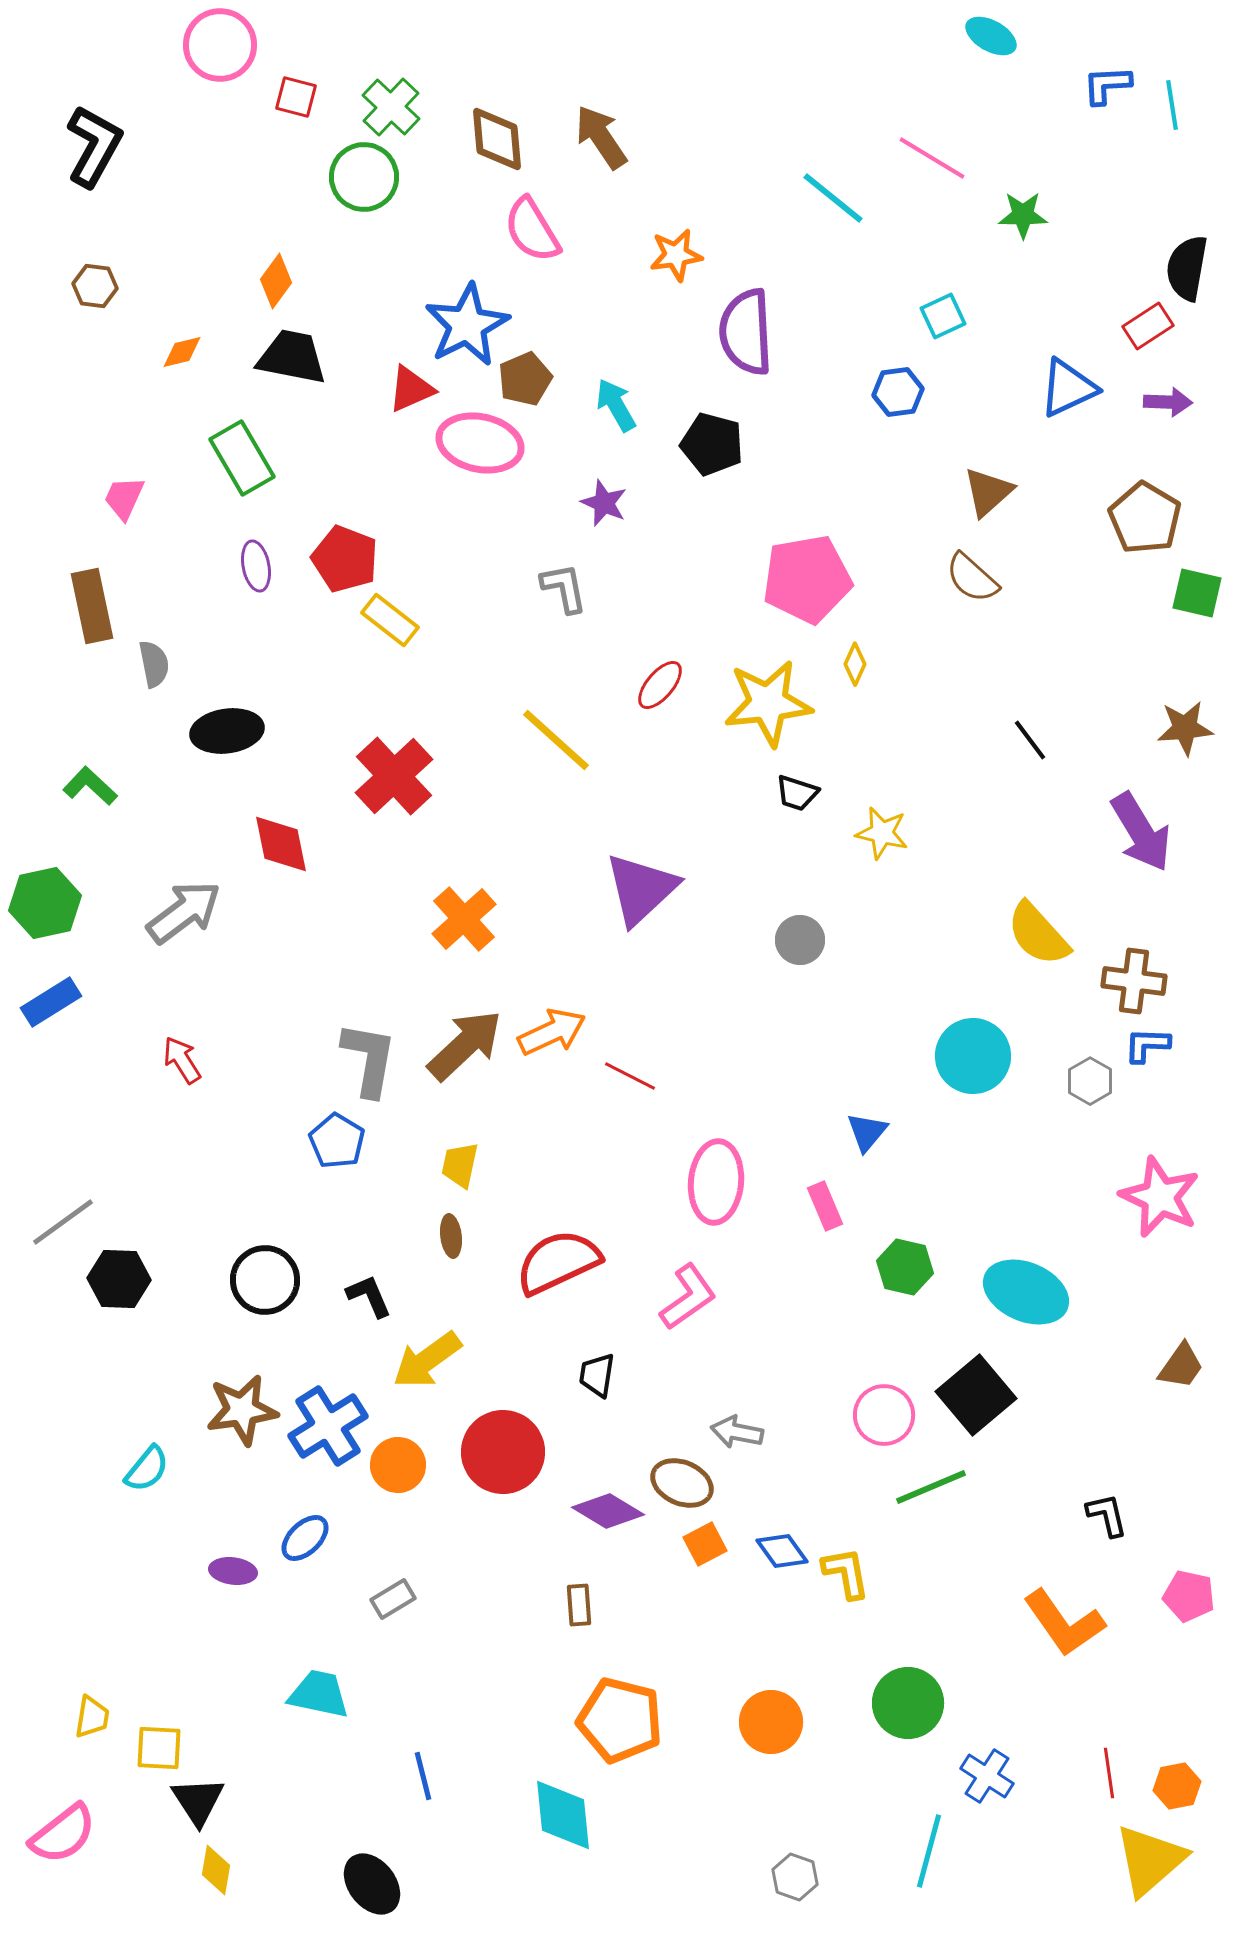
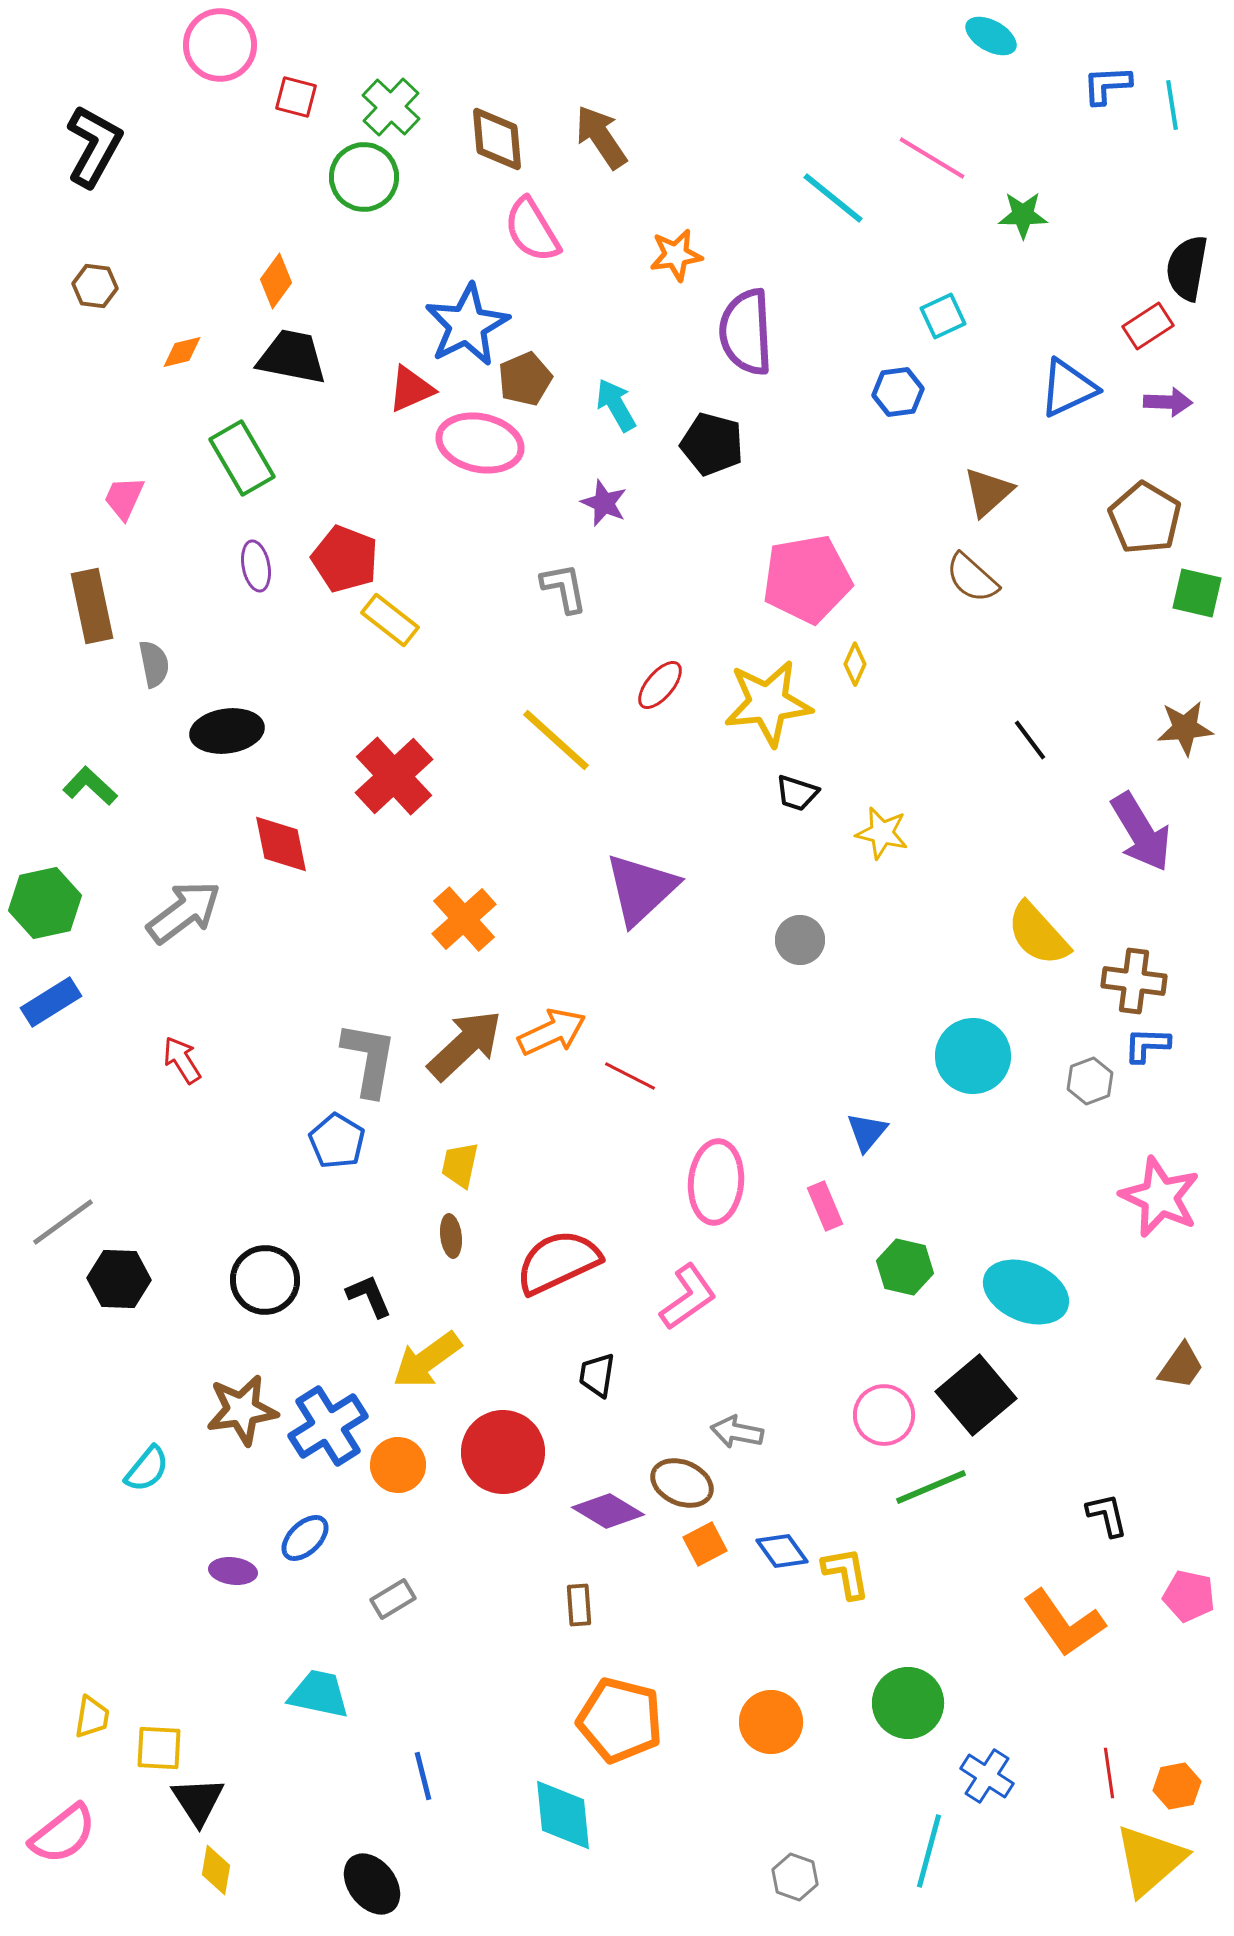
gray hexagon at (1090, 1081): rotated 9 degrees clockwise
